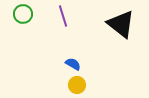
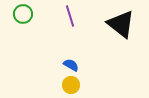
purple line: moved 7 px right
blue semicircle: moved 2 px left, 1 px down
yellow circle: moved 6 px left
